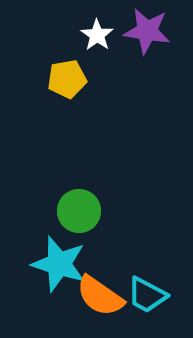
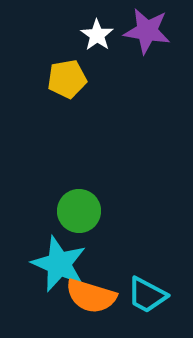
cyan star: rotated 6 degrees clockwise
orange semicircle: moved 9 px left; rotated 18 degrees counterclockwise
